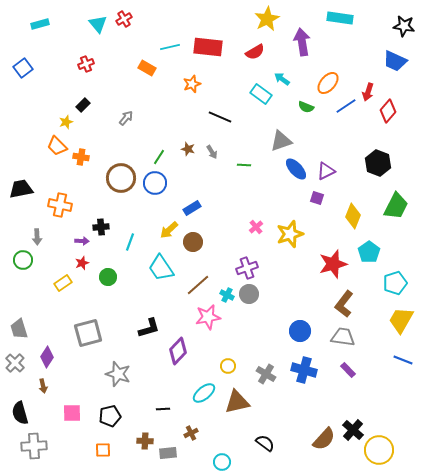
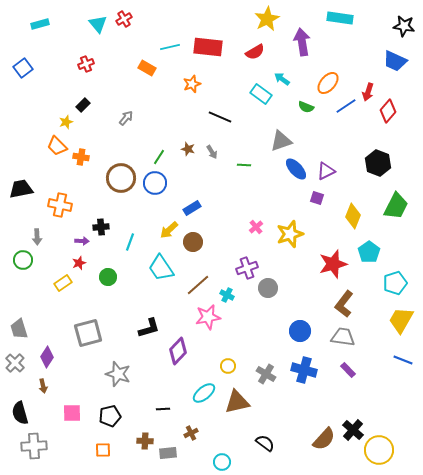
red star at (82, 263): moved 3 px left
gray circle at (249, 294): moved 19 px right, 6 px up
